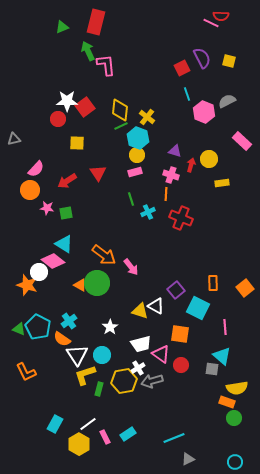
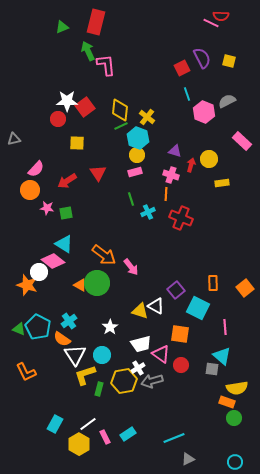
white triangle at (77, 355): moved 2 px left
